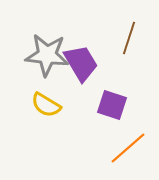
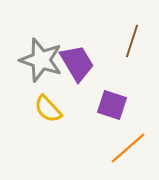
brown line: moved 3 px right, 3 px down
gray star: moved 6 px left, 5 px down; rotated 12 degrees clockwise
purple trapezoid: moved 4 px left
yellow semicircle: moved 2 px right, 4 px down; rotated 16 degrees clockwise
